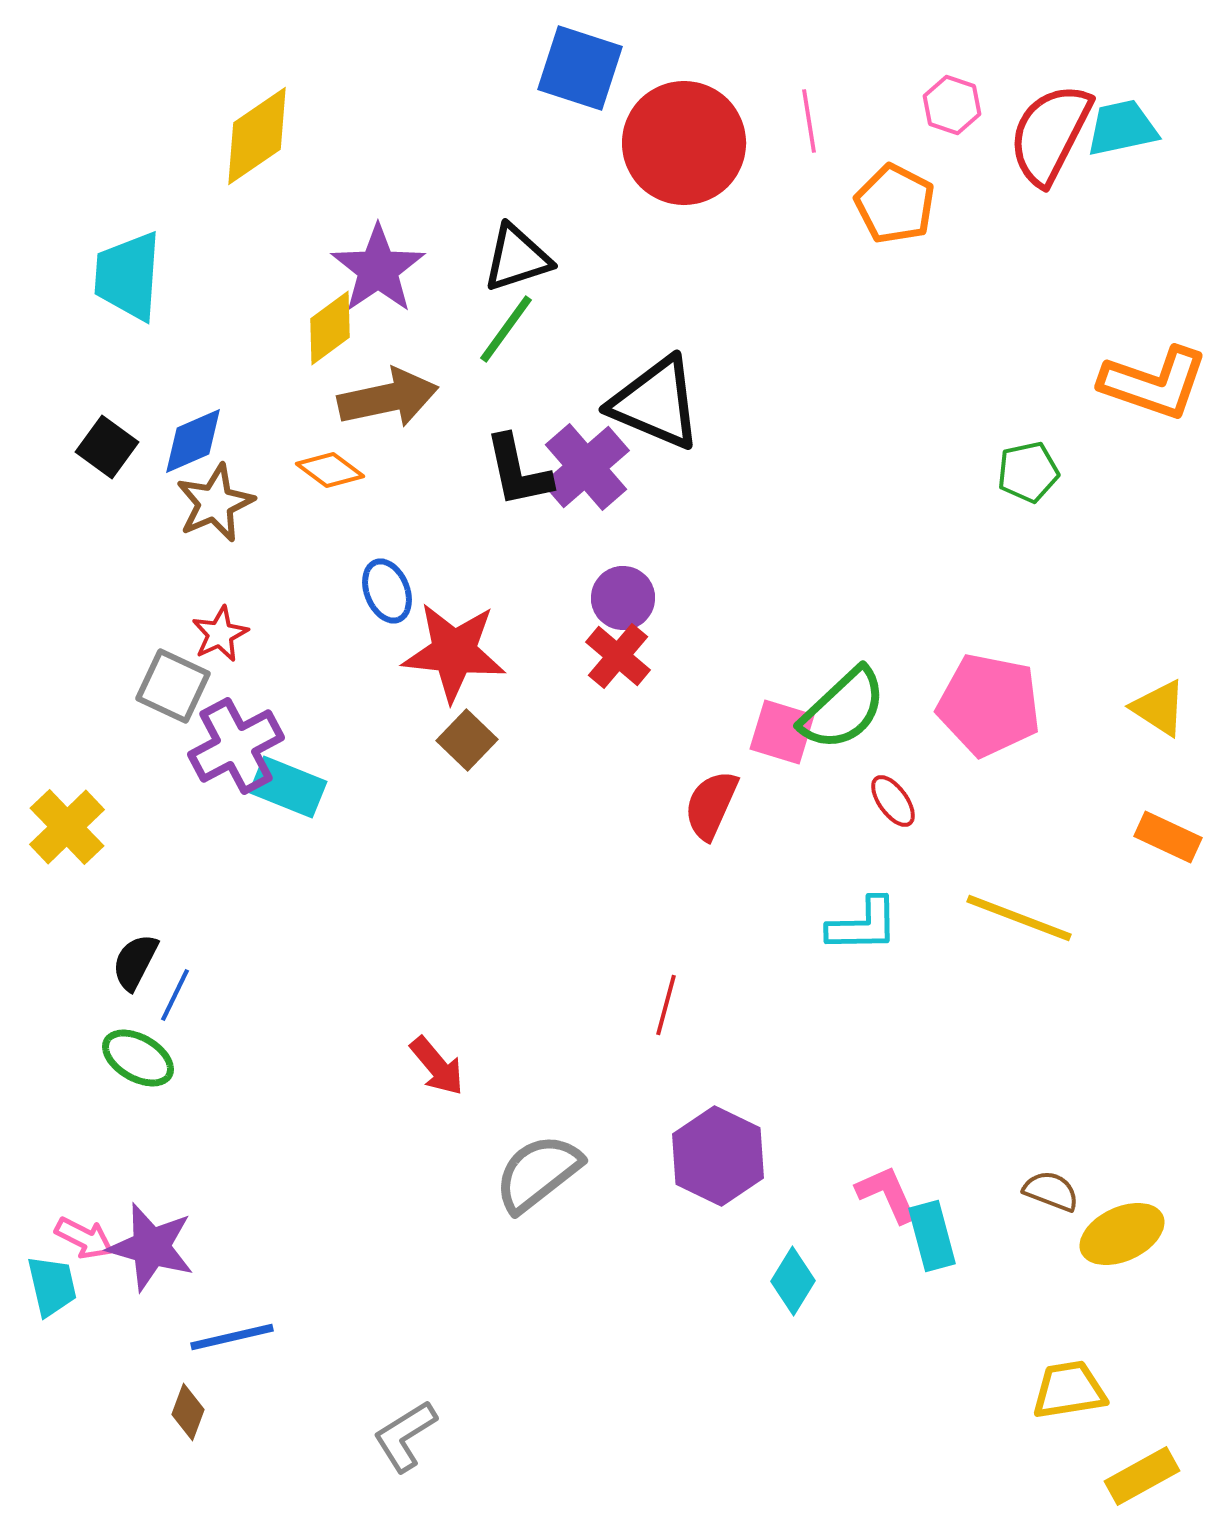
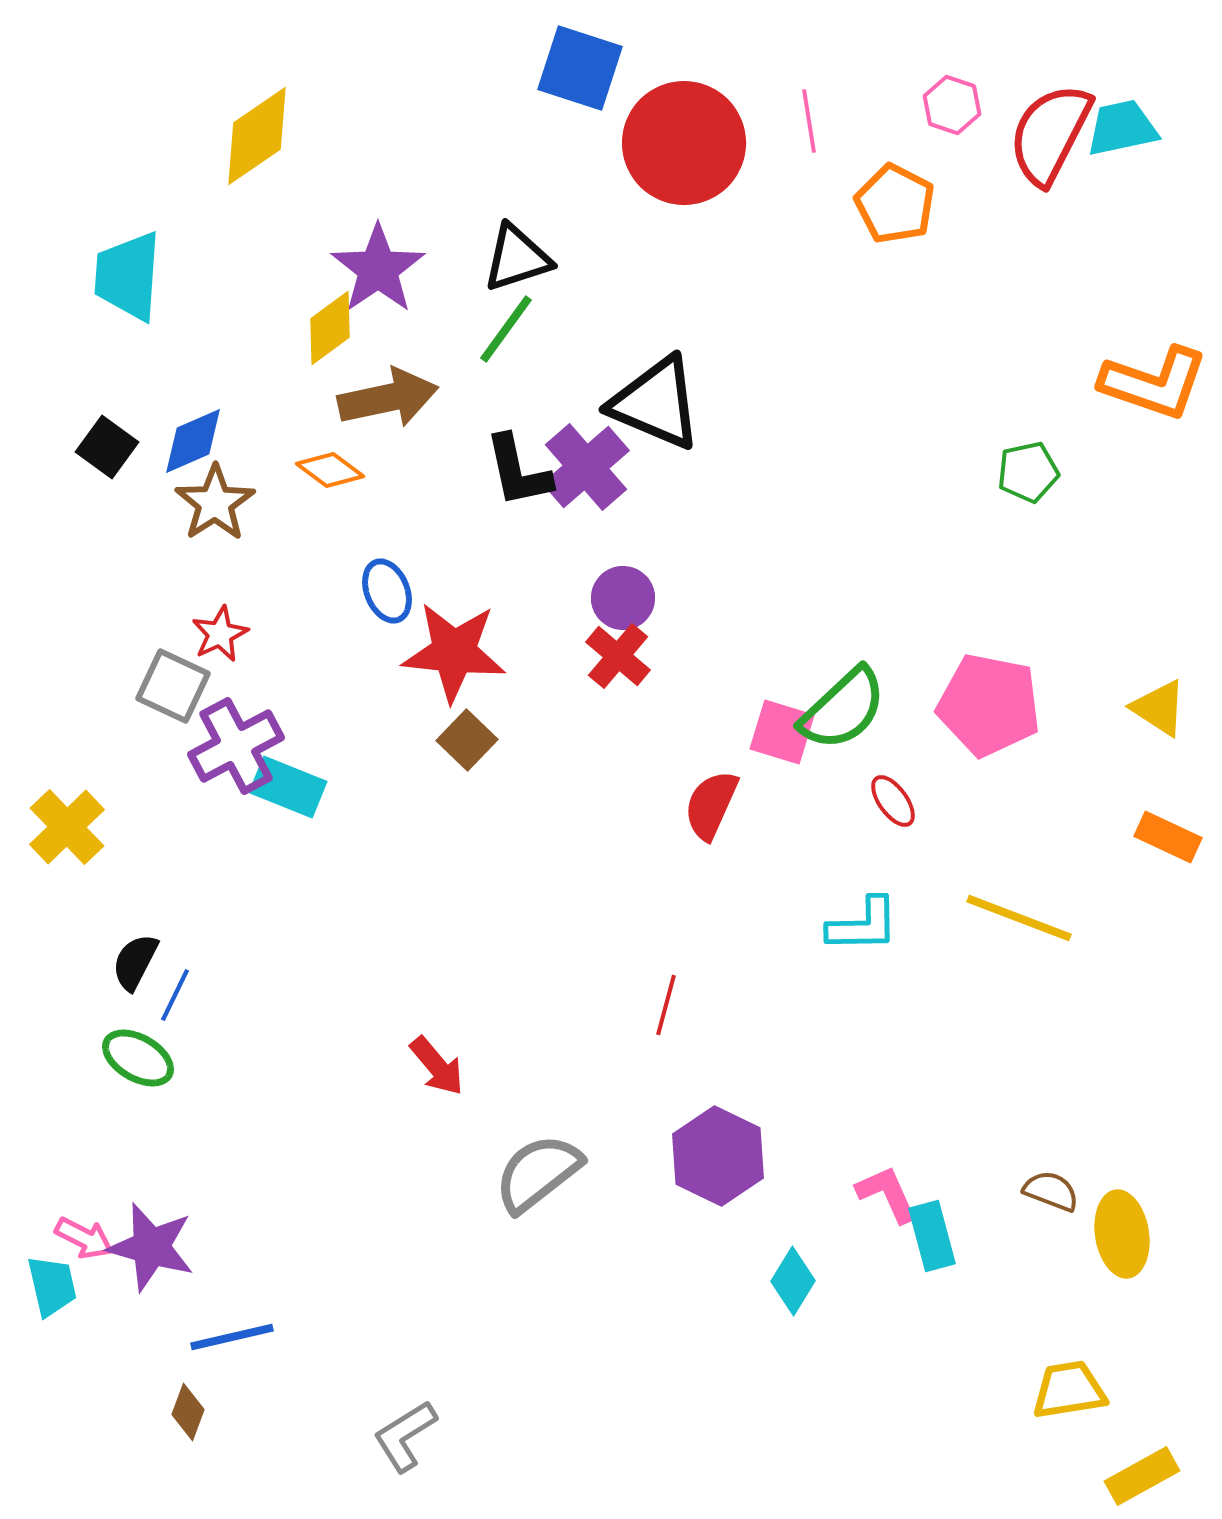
brown star at (215, 503): rotated 10 degrees counterclockwise
yellow ellipse at (1122, 1234): rotated 74 degrees counterclockwise
